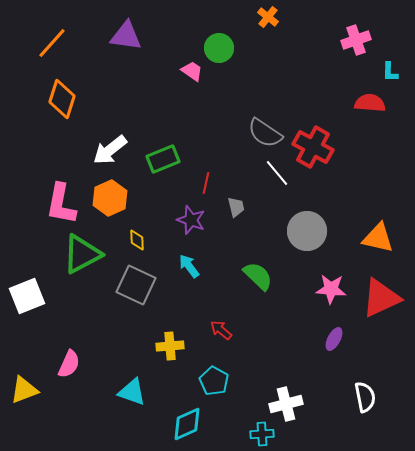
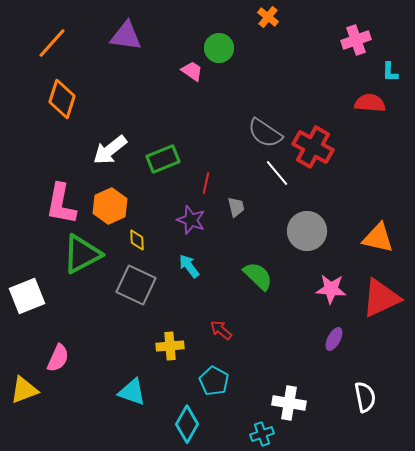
orange hexagon: moved 8 px down
pink semicircle: moved 11 px left, 6 px up
white cross: moved 3 px right, 1 px up; rotated 24 degrees clockwise
cyan diamond: rotated 36 degrees counterclockwise
cyan cross: rotated 15 degrees counterclockwise
